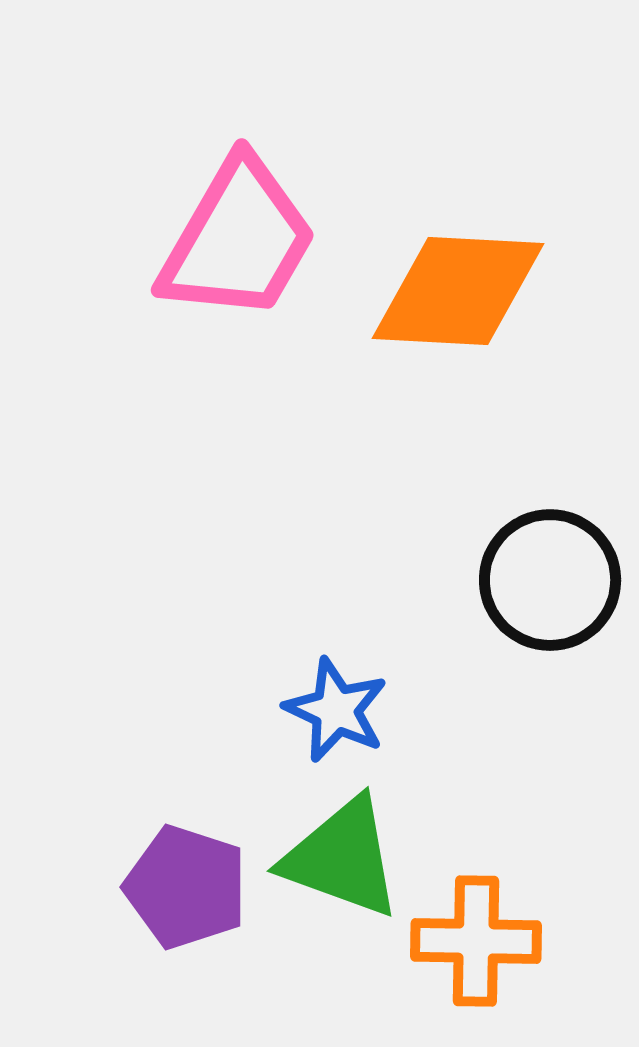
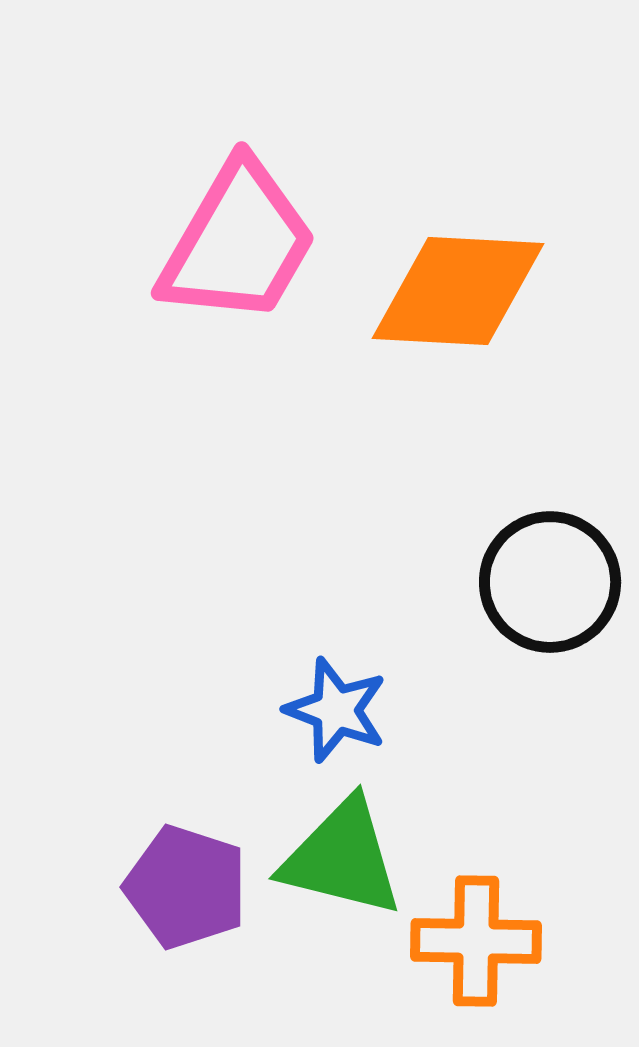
pink trapezoid: moved 3 px down
black circle: moved 2 px down
blue star: rotated 4 degrees counterclockwise
green triangle: rotated 6 degrees counterclockwise
